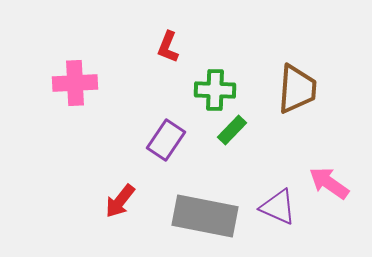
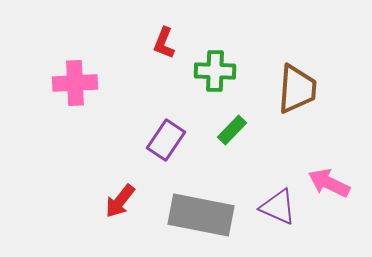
red L-shape: moved 4 px left, 4 px up
green cross: moved 19 px up
pink arrow: rotated 9 degrees counterclockwise
gray rectangle: moved 4 px left, 1 px up
